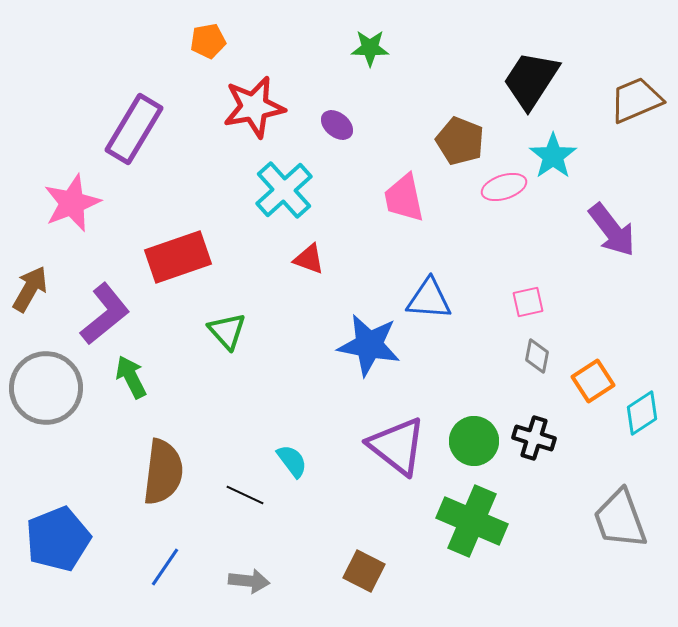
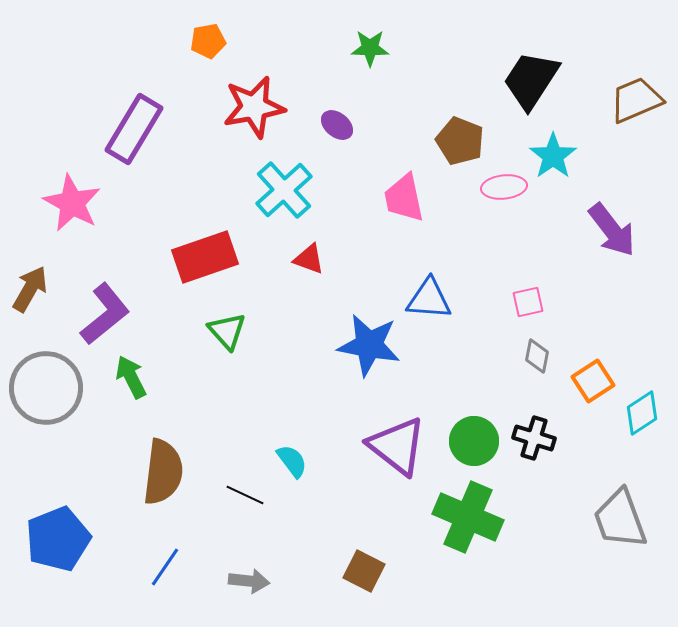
pink ellipse: rotated 12 degrees clockwise
pink star: rotated 22 degrees counterclockwise
red rectangle: moved 27 px right
green cross: moved 4 px left, 4 px up
